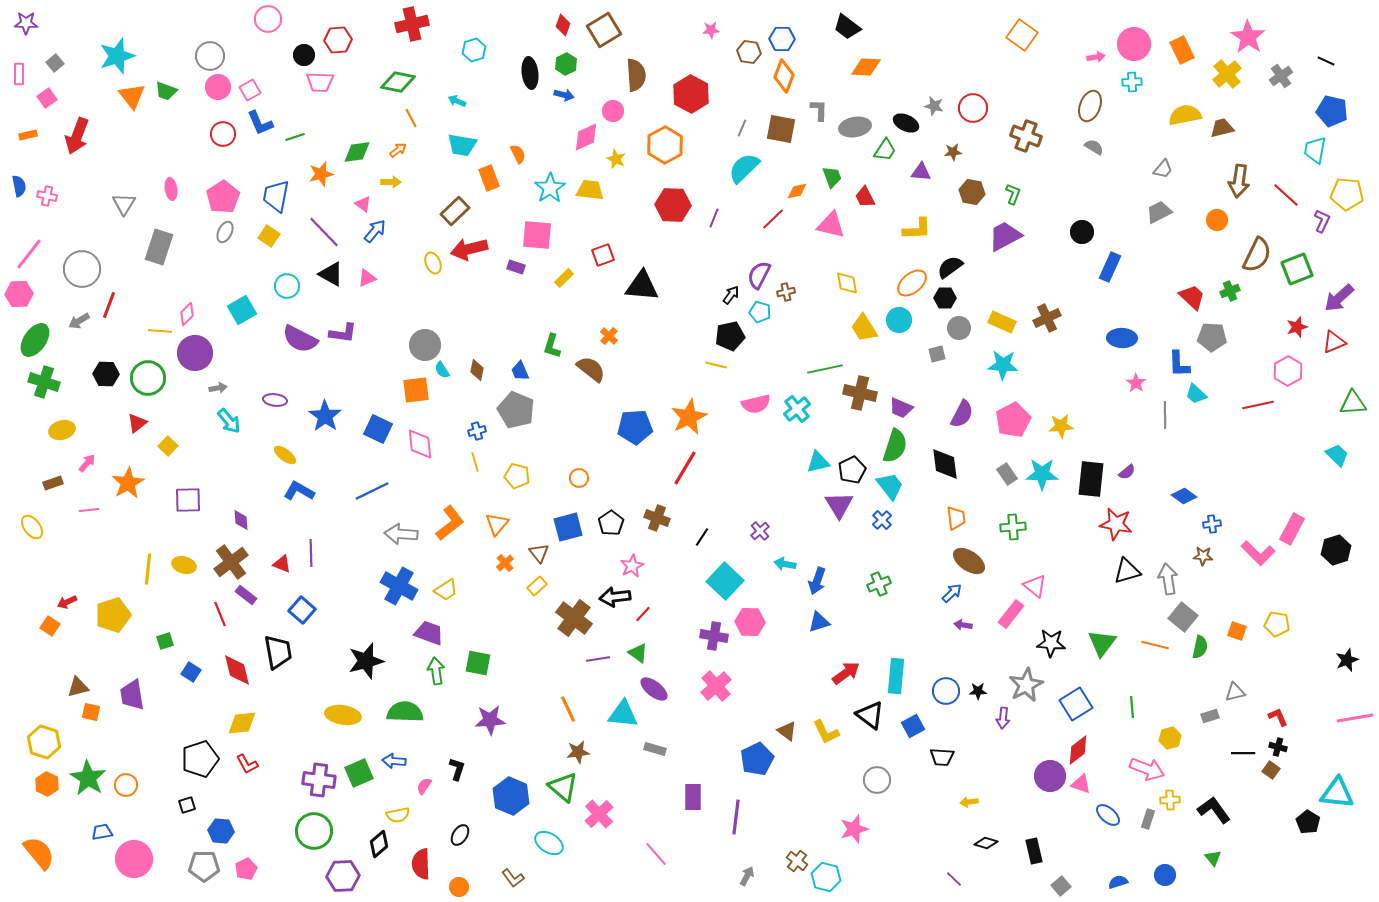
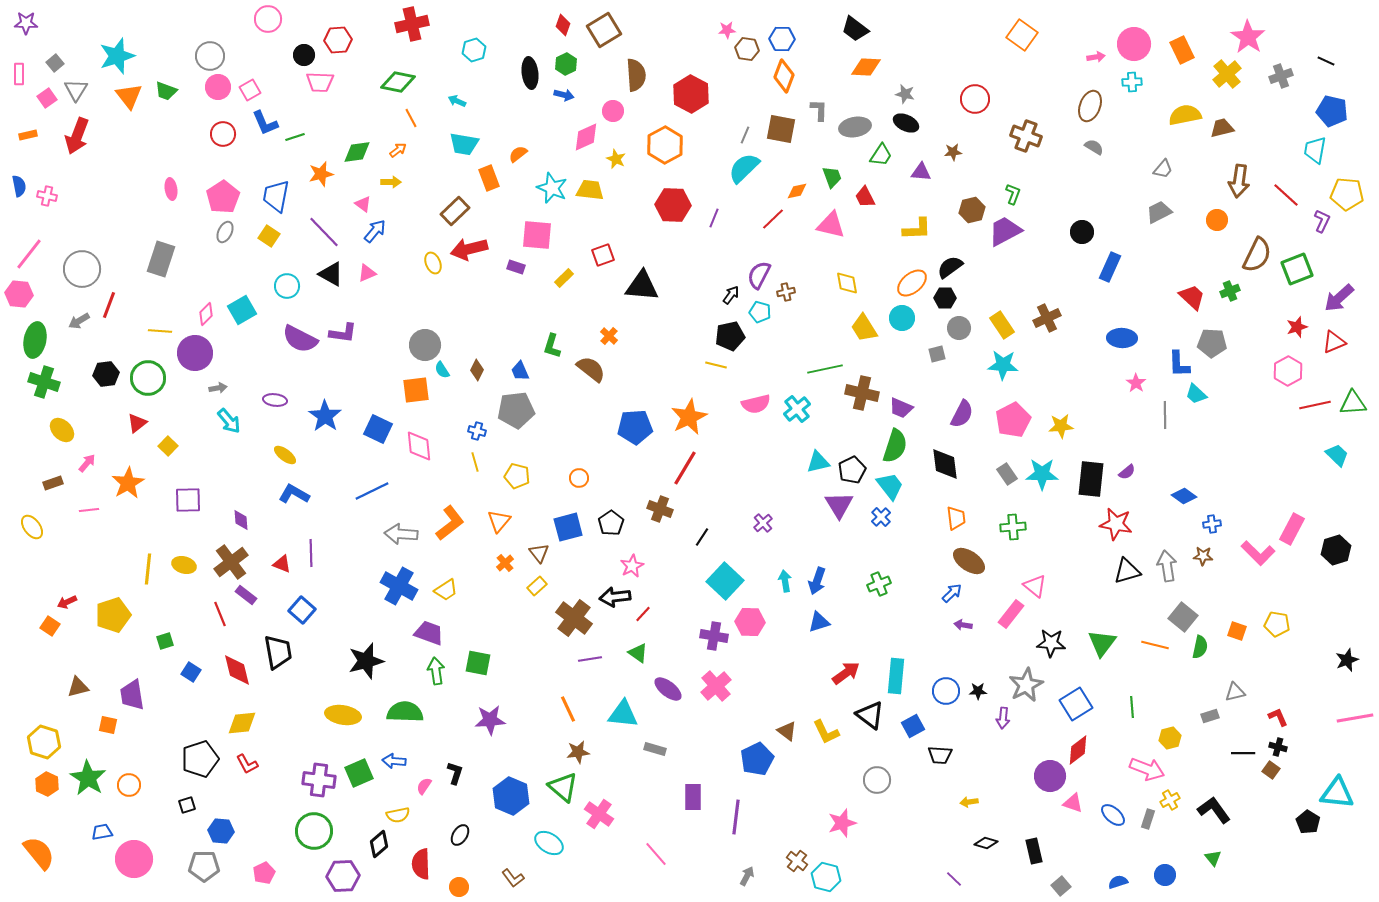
black trapezoid at (847, 27): moved 8 px right, 2 px down
pink star at (711, 30): moved 16 px right
brown hexagon at (749, 52): moved 2 px left, 3 px up
gray cross at (1281, 76): rotated 15 degrees clockwise
orange triangle at (132, 96): moved 3 px left
gray star at (934, 106): moved 29 px left, 12 px up
red circle at (973, 108): moved 2 px right, 9 px up
blue L-shape at (260, 123): moved 5 px right
gray line at (742, 128): moved 3 px right, 7 px down
cyan trapezoid at (462, 145): moved 2 px right, 1 px up
green trapezoid at (885, 150): moved 4 px left, 5 px down
orange semicircle at (518, 154): rotated 102 degrees counterclockwise
cyan star at (550, 188): moved 2 px right; rotated 16 degrees counterclockwise
brown hexagon at (972, 192): moved 18 px down; rotated 25 degrees counterclockwise
gray triangle at (124, 204): moved 48 px left, 114 px up
purple trapezoid at (1005, 236): moved 5 px up
gray rectangle at (159, 247): moved 2 px right, 12 px down
pink triangle at (367, 278): moved 5 px up
pink hexagon at (19, 294): rotated 8 degrees clockwise
pink diamond at (187, 314): moved 19 px right
cyan circle at (899, 320): moved 3 px right, 2 px up
yellow rectangle at (1002, 322): moved 3 px down; rotated 32 degrees clockwise
gray pentagon at (1212, 337): moved 6 px down
green ellipse at (35, 340): rotated 24 degrees counterclockwise
brown diamond at (477, 370): rotated 15 degrees clockwise
black hexagon at (106, 374): rotated 10 degrees counterclockwise
brown cross at (860, 393): moved 2 px right
red line at (1258, 405): moved 57 px right
gray pentagon at (516, 410): rotated 30 degrees counterclockwise
yellow ellipse at (62, 430): rotated 60 degrees clockwise
blue cross at (477, 431): rotated 30 degrees clockwise
pink diamond at (420, 444): moved 1 px left, 2 px down
blue L-shape at (299, 491): moved 5 px left, 3 px down
brown cross at (657, 518): moved 3 px right, 9 px up
blue cross at (882, 520): moved 1 px left, 3 px up
orange triangle at (497, 524): moved 2 px right, 3 px up
purple cross at (760, 531): moved 3 px right, 8 px up
cyan arrow at (785, 564): moved 17 px down; rotated 70 degrees clockwise
gray arrow at (1168, 579): moved 1 px left, 13 px up
purple line at (598, 659): moved 8 px left
purple ellipse at (654, 689): moved 14 px right
orange square at (91, 712): moved 17 px right, 13 px down
black trapezoid at (942, 757): moved 2 px left, 2 px up
black L-shape at (457, 769): moved 2 px left, 4 px down
pink triangle at (1081, 784): moved 8 px left, 19 px down
orange circle at (126, 785): moved 3 px right
yellow cross at (1170, 800): rotated 24 degrees counterclockwise
pink cross at (599, 814): rotated 12 degrees counterclockwise
blue ellipse at (1108, 815): moved 5 px right
pink star at (854, 829): moved 12 px left, 6 px up
pink pentagon at (246, 869): moved 18 px right, 4 px down
